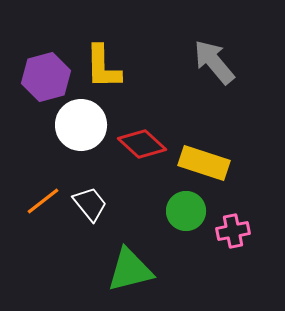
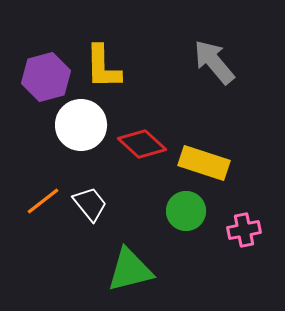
pink cross: moved 11 px right, 1 px up
